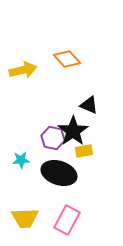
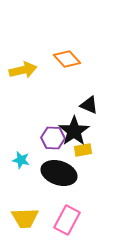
black star: moved 1 px right
purple hexagon: rotated 10 degrees counterclockwise
yellow rectangle: moved 1 px left, 1 px up
cyan star: rotated 18 degrees clockwise
